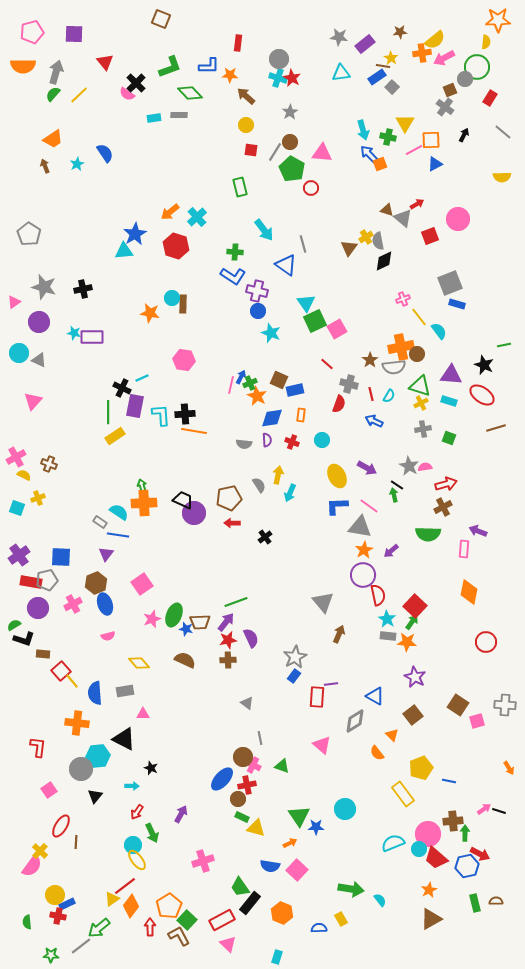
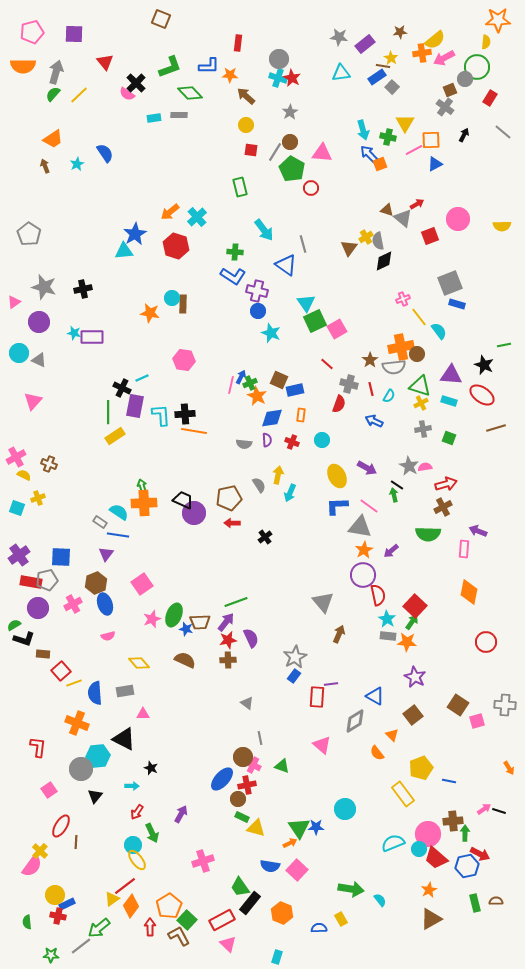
yellow semicircle at (502, 177): moved 49 px down
red line at (371, 394): moved 5 px up
yellow line at (72, 681): moved 2 px right, 2 px down; rotated 70 degrees counterclockwise
orange cross at (77, 723): rotated 15 degrees clockwise
green triangle at (299, 816): moved 12 px down
